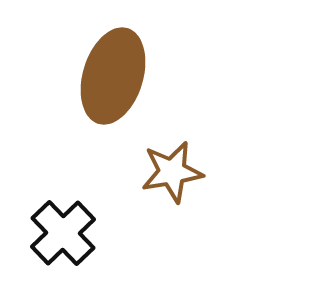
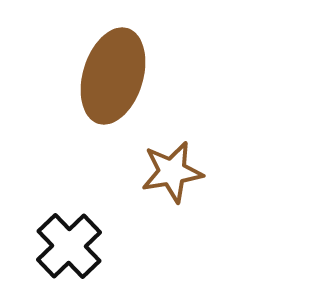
black cross: moved 6 px right, 13 px down
